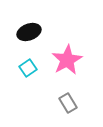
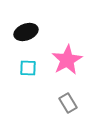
black ellipse: moved 3 px left
cyan square: rotated 36 degrees clockwise
